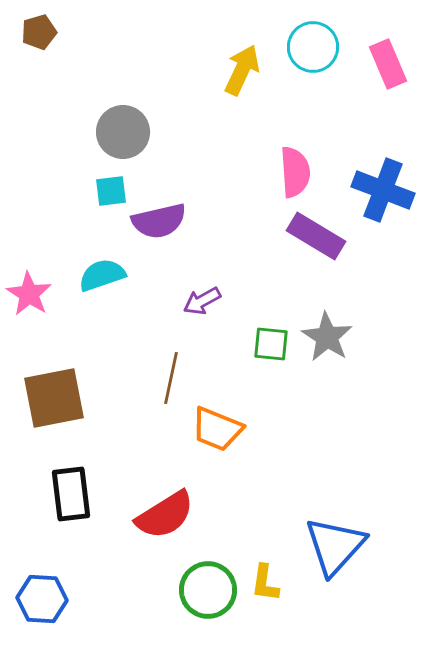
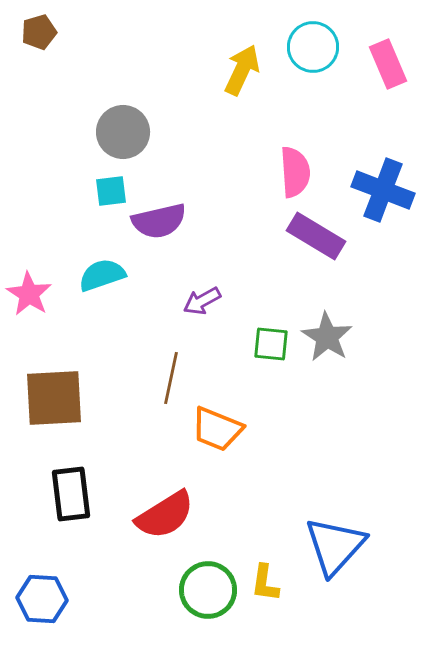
brown square: rotated 8 degrees clockwise
